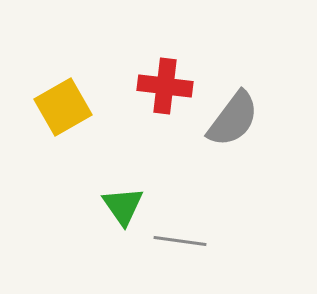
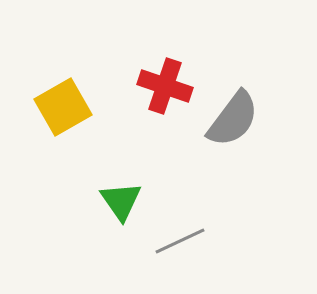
red cross: rotated 12 degrees clockwise
green triangle: moved 2 px left, 5 px up
gray line: rotated 33 degrees counterclockwise
